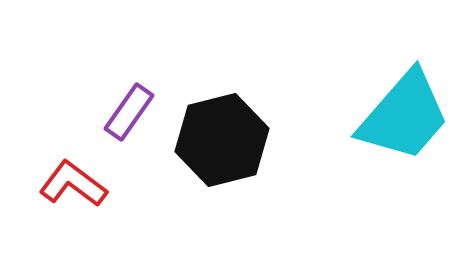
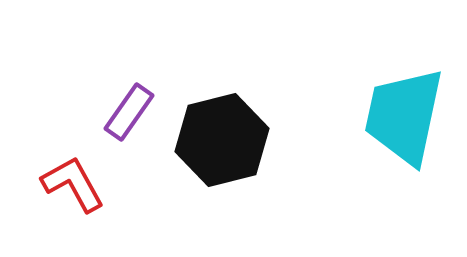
cyan trapezoid: rotated 151 degrees clockwise
red L-shape: rotated 24 degrees clockwise
